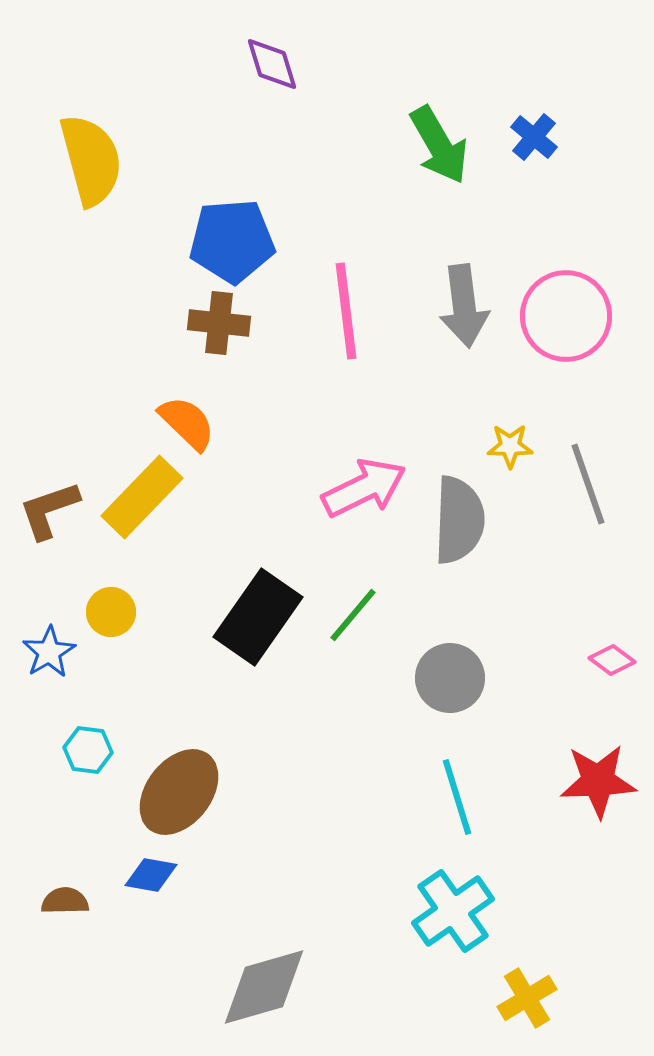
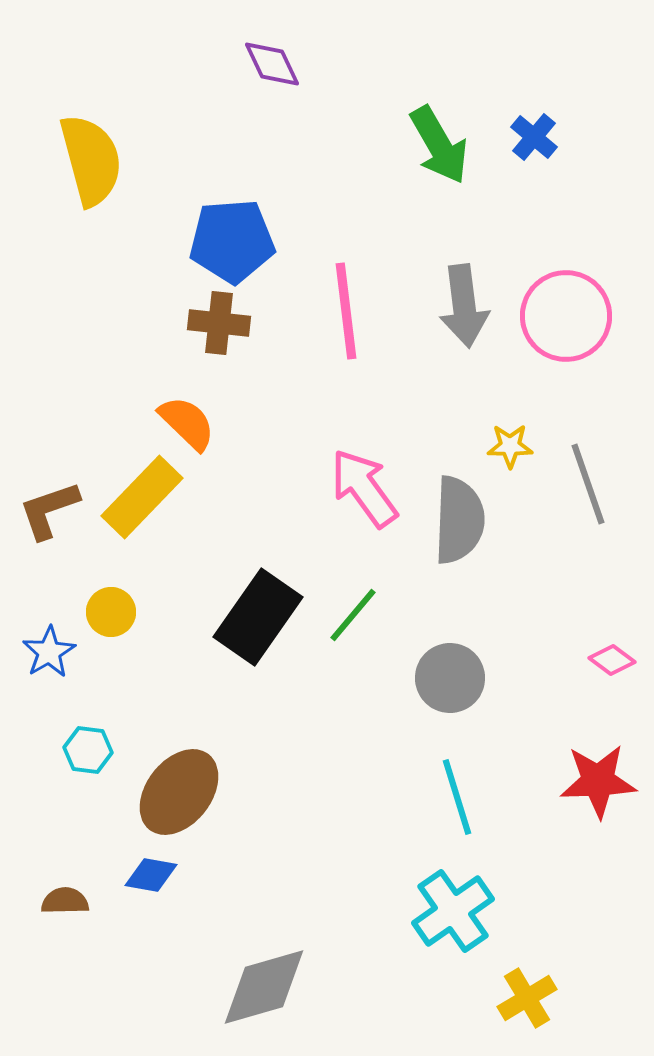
purple diamond: rotated 8 degrees counterclockwise
pink arrow: rotated 100 degrees counterclockwise
